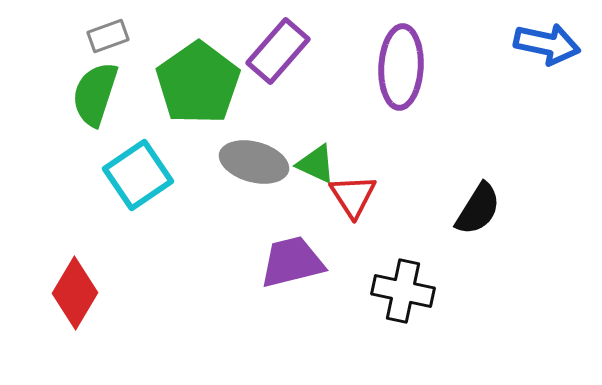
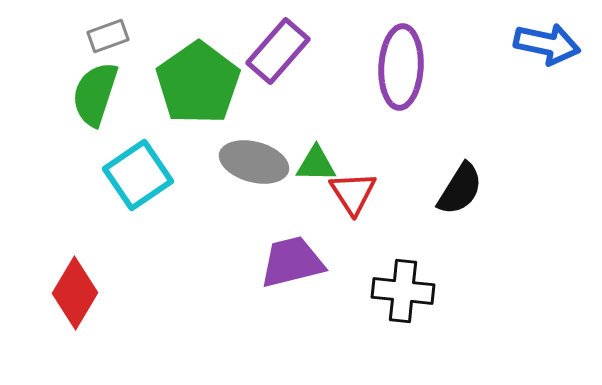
green triangle: rotated 24 degrees counterclockwise
red triangle: moved 3 px up
black semicircle: moved 18 px left, 20 px up
black cross: rotated 6 degrees counterclockwise
